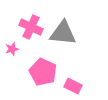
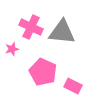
gray triangle: moved 1 px left, 1 px up
